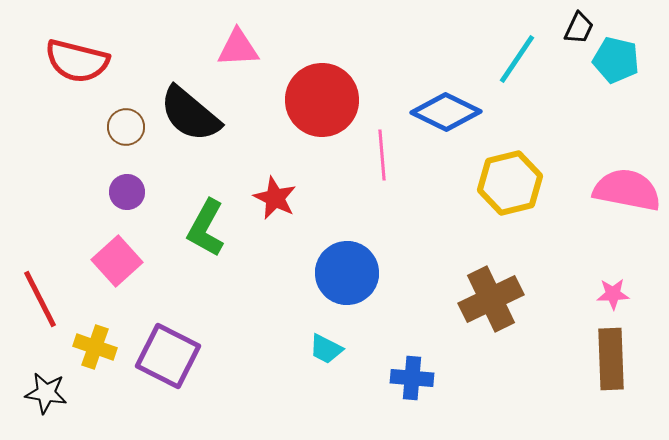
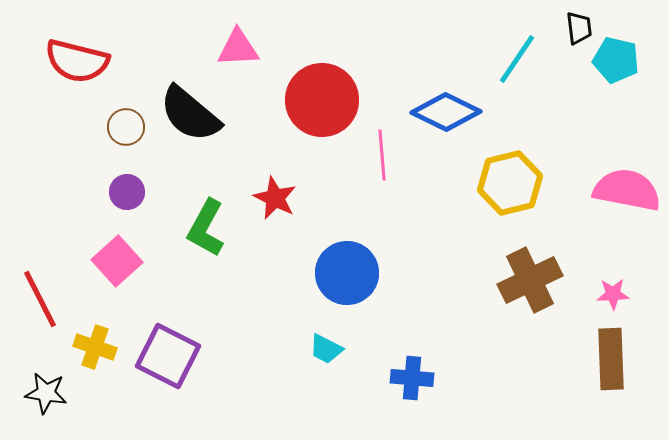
black trapezoid: rotated 32 degrees counterclockwise
brown cross: moved 39 px right, 19 px up
